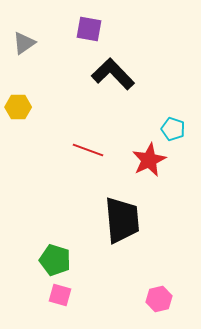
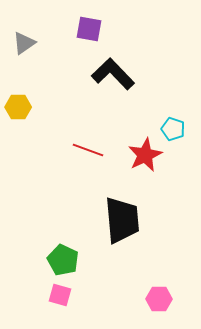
red star: moved 4 px left, 5 px up
green pentagon: moved 8 px right; rotated 8 degrees clockwise
pink hexagon: rotated 15 degrees clockwise
